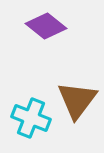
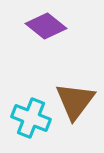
brown triangle: moved 2 px left, 1 px down
